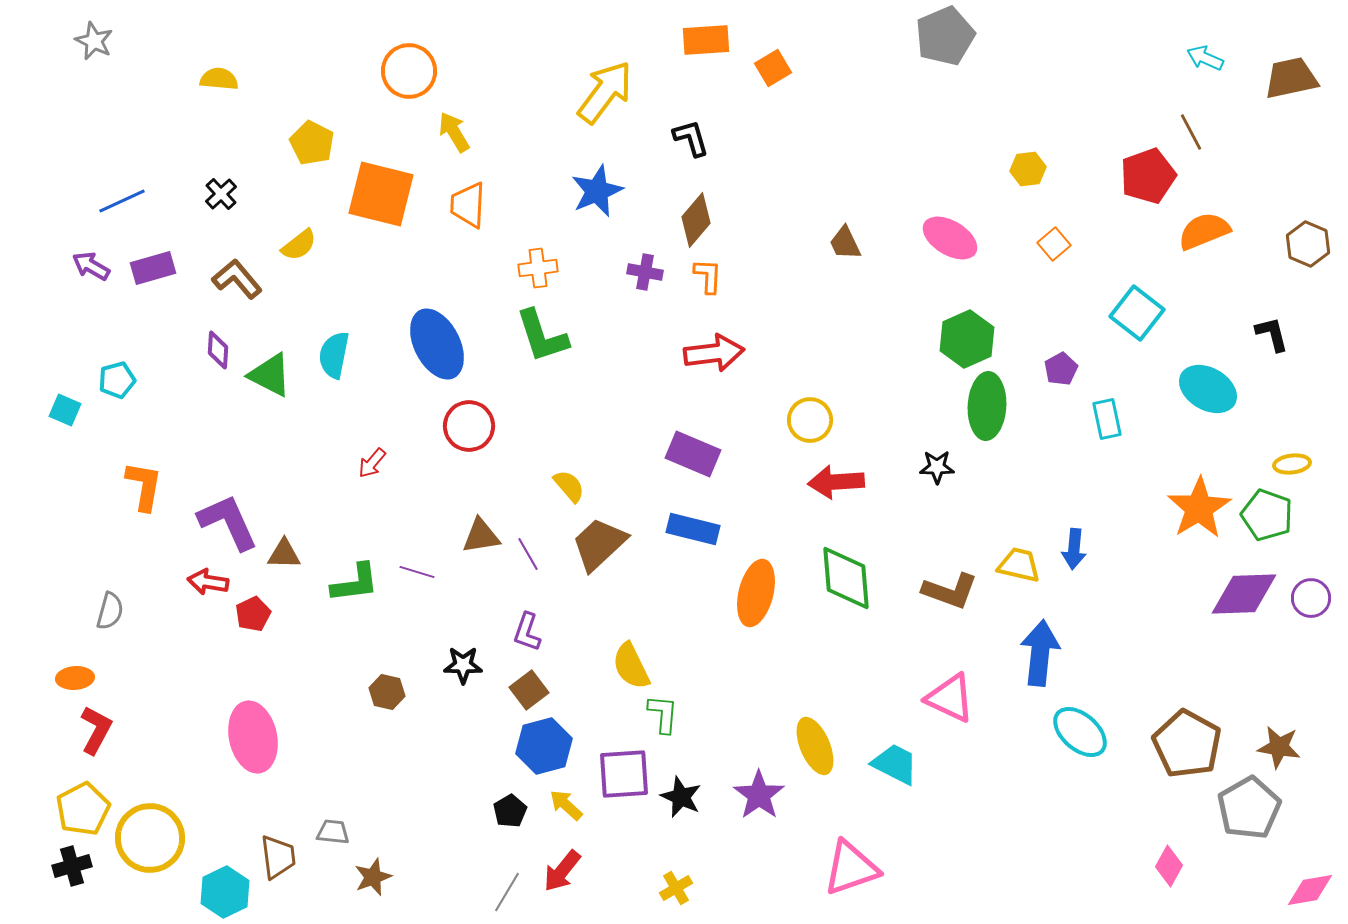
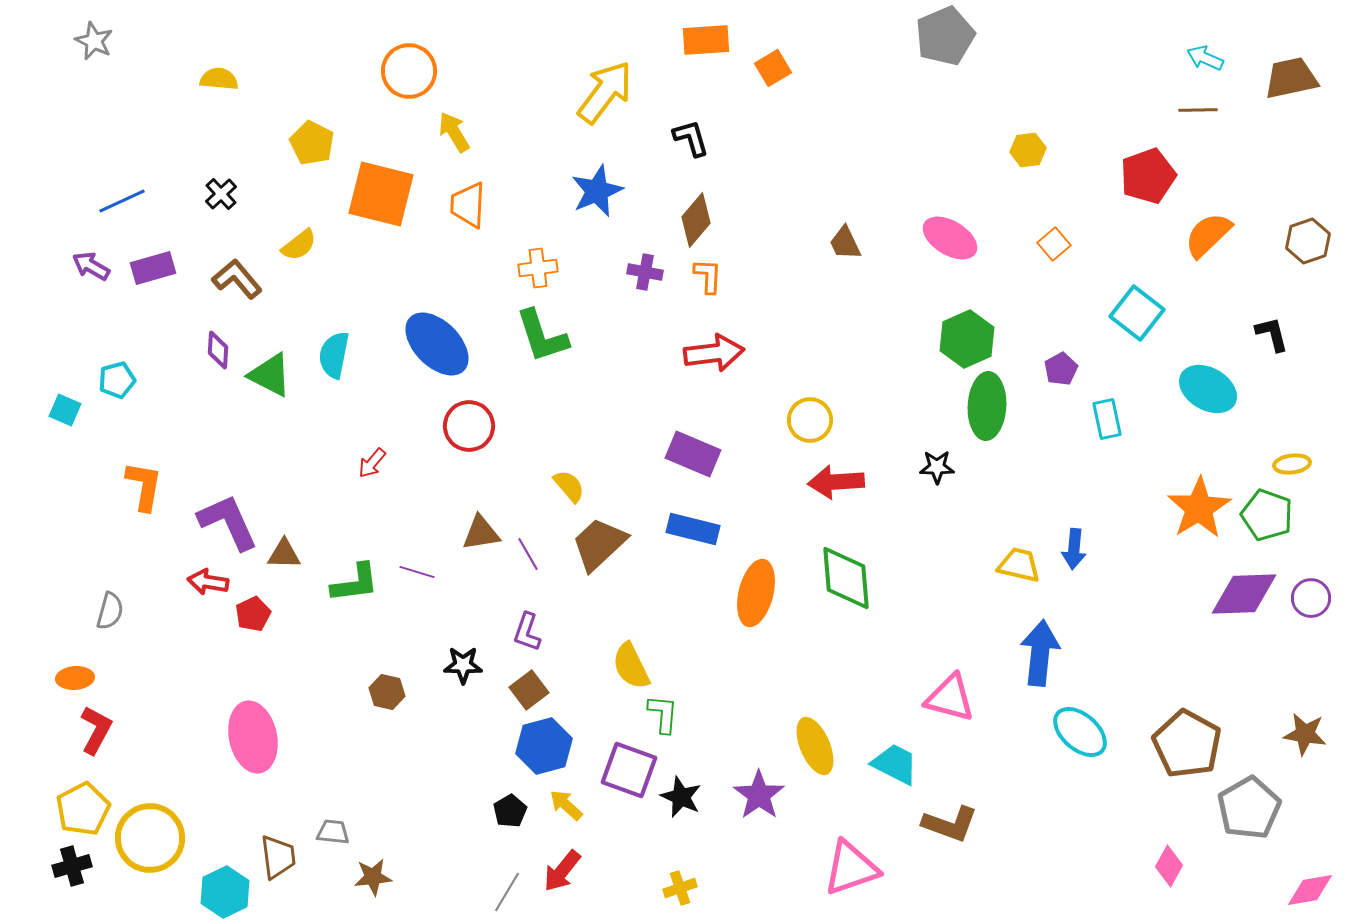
brown line at (1191, 132): moved 7 px right, 22 px up; rotated 63 degrees counterclockwise
yellow hexagon at (1028, 169): moved 19 px up
orange semicircle at (1204, 231): moved 4 px right, 4 px down; rotated 22 degrees counterclockwise
brown hexagon at (1308, 244): moved 3 px up; rotated 18 degrees clockwise
blue ellipse at (437, 344): rotated 18 degrees counterclockwise
brown triangle at (481, 536): moved 3 px up
brown L-shape at (950, 591): moved 233 px down
pink triangle at (950, 698): rotated 10 degrees counterclockwise
brown star at (1279, 747): moved 26 px right, 13 px up
purple square at (624, 774): moved 5 px right, 4 px up; rotated 24 degrees clockwise
brown star at (373, 877): rotated 15 degrees clockwise
yellow cross at (676, 888): moved 4 px right; rotated 12 degrees clockwise
